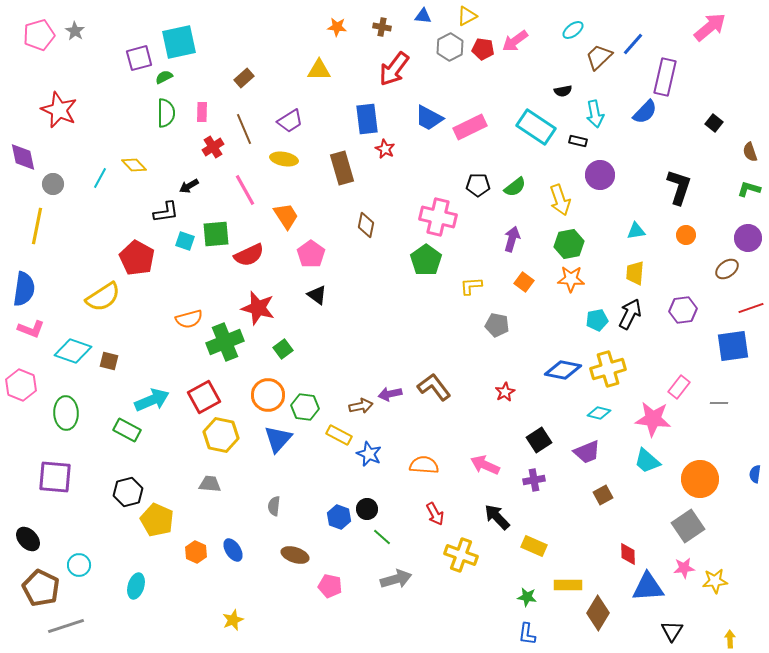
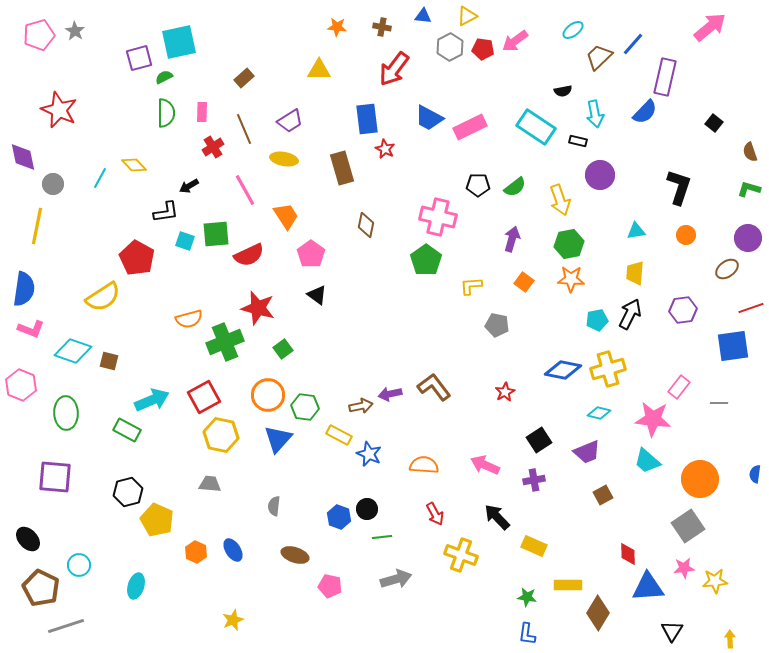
green line at (382, 537): rotated 48 degrees counterclockwise
